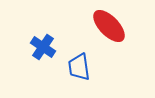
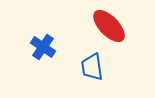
blue trapezoid: moved 13 px right
